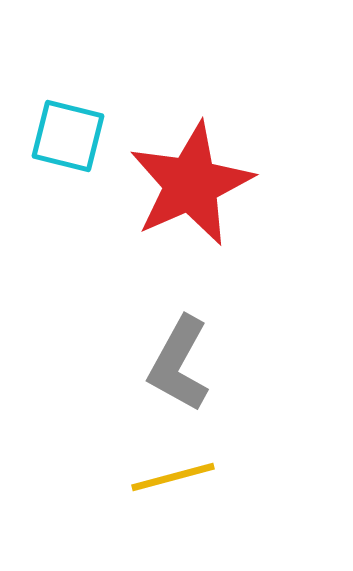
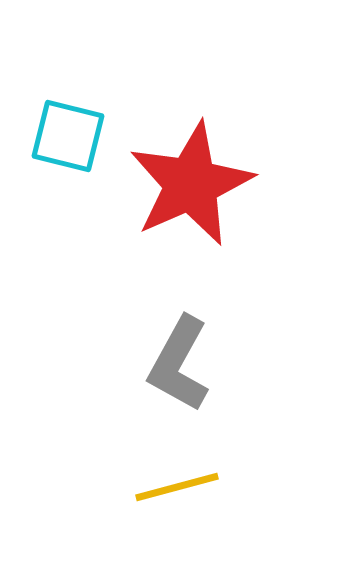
yellow line: moved 4 px right, 10 px down
